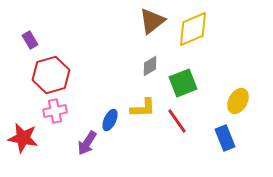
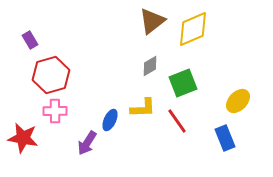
yellow ellipse: rotated 15 degrees clockwise
pink cross: rotated 10 degrees clockwise
